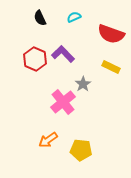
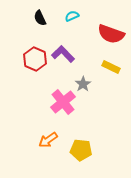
cyan semicircle: moved 2 px left, 1 px up
